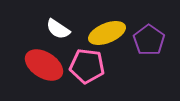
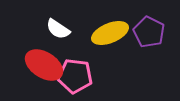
yellow ellipse: moved 3 px right
purple pentagon: moved 8 px up; rotated 8 degrees counterclockwise
pink pentagon: moved 12 px left, 10 px down
